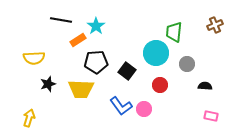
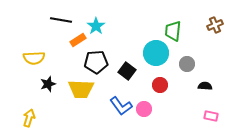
green trapezoid: moved 1 px left, 1 px up
